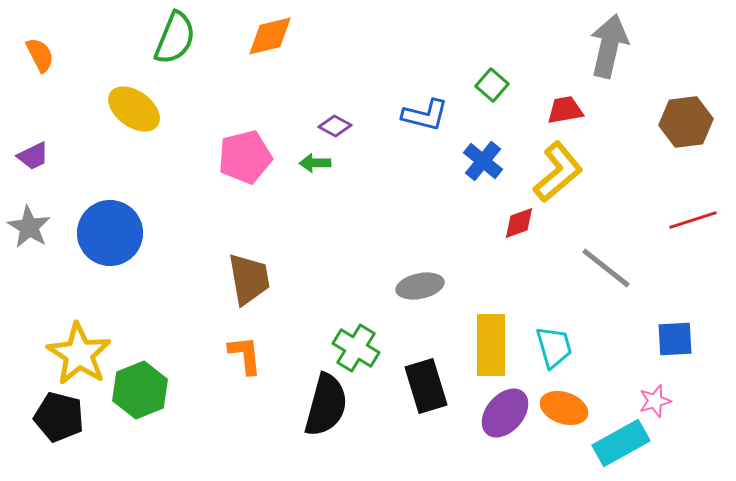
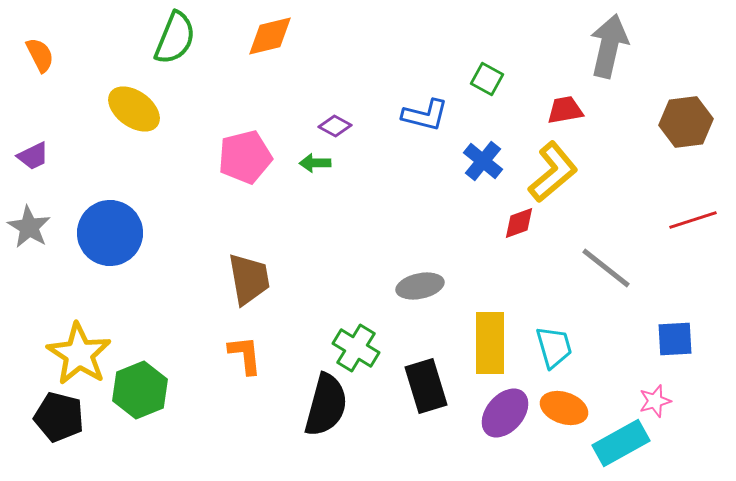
green square: moved 5 px left, 6 px up; rotated 12 degrees counterclockwise
yellow L-shape: moved 5 px left
yellow rectangle: moved 1 px left, 2 px up
